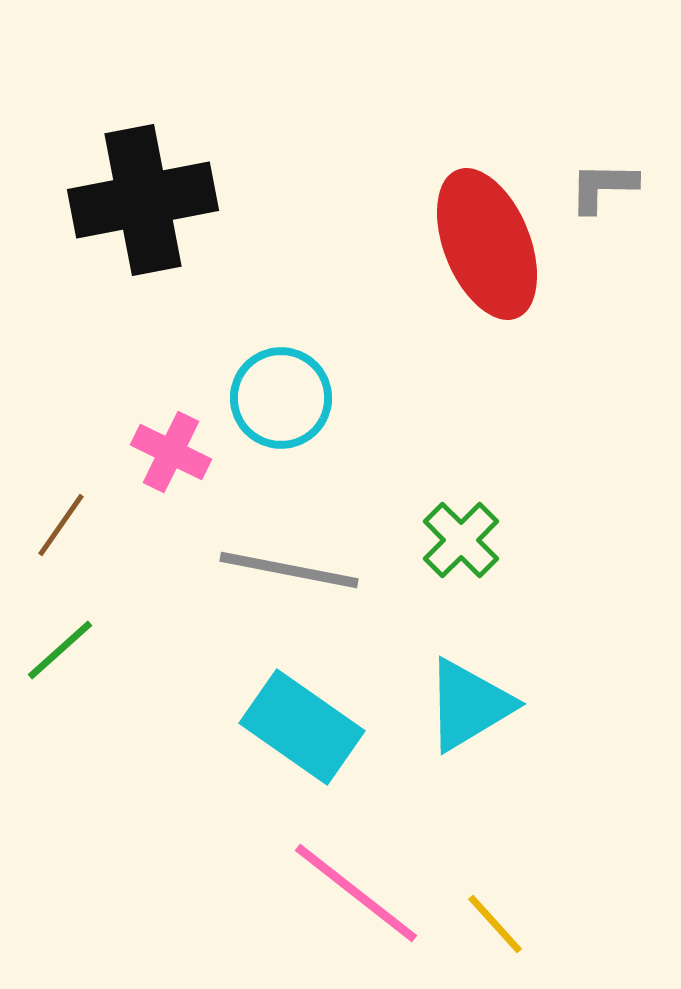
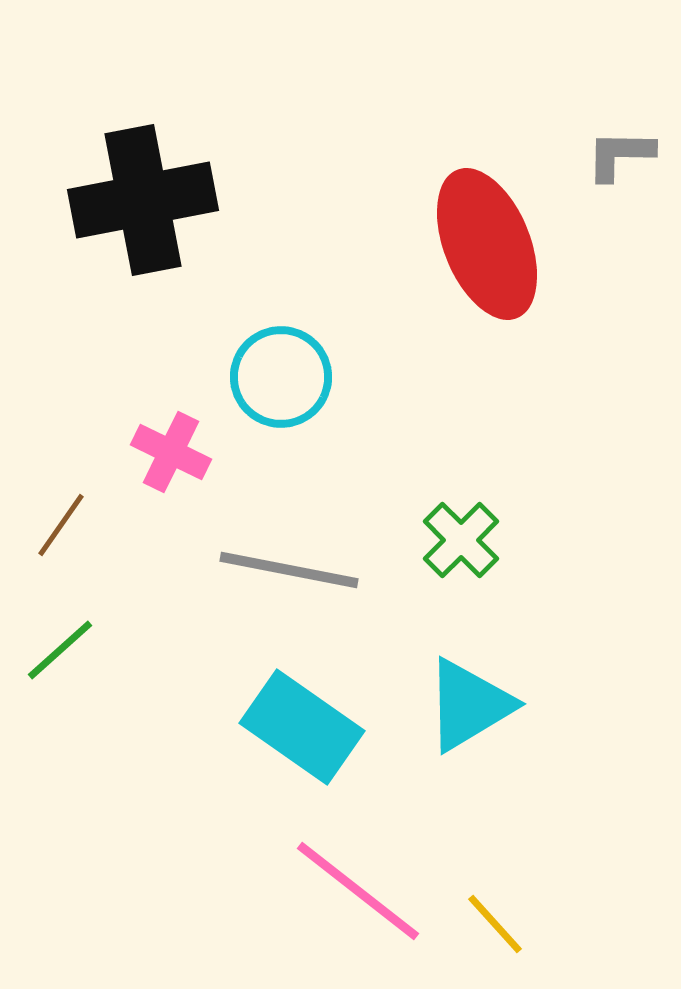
gray L-shape: moved 17 px right, 32 px up
cyan circle: moved 21 px up
pink line: moved 2 px right, 2 px up
